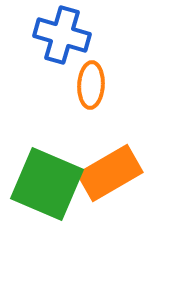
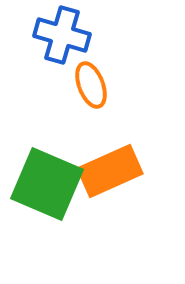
orange ellipse: rotated 24 degrees counterclockwise
orange rectangle: moved 2 px up; rotated 6 degrees clockwise
